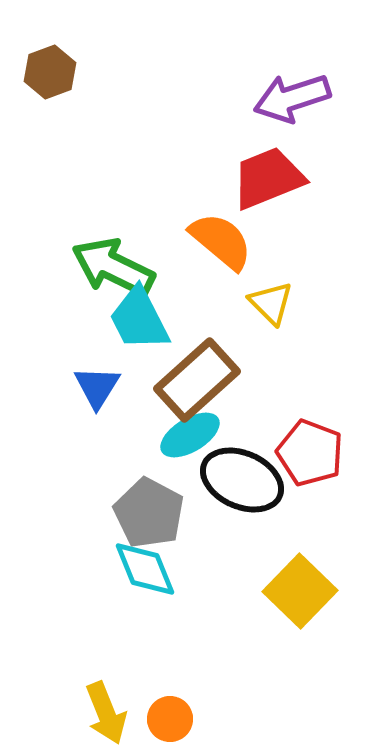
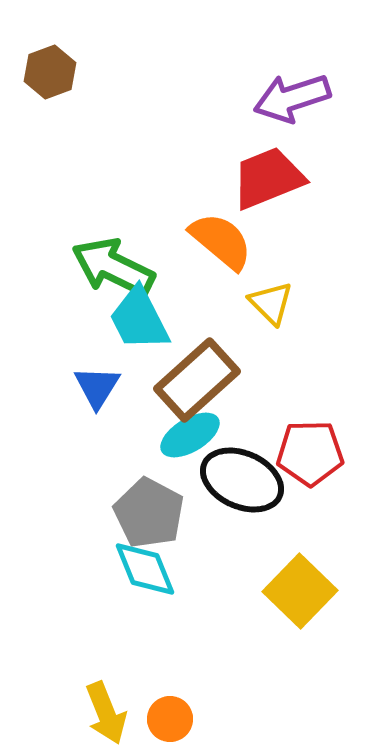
red pentagon: rotated 22 degrees counterclockwise
